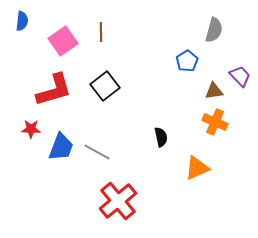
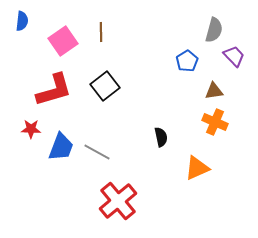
purple trapezoid: moved 6 px left, 20 px up
